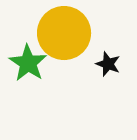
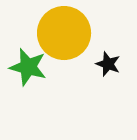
green star: moved 4 px down; rotated 18 degrees counterclockwise
